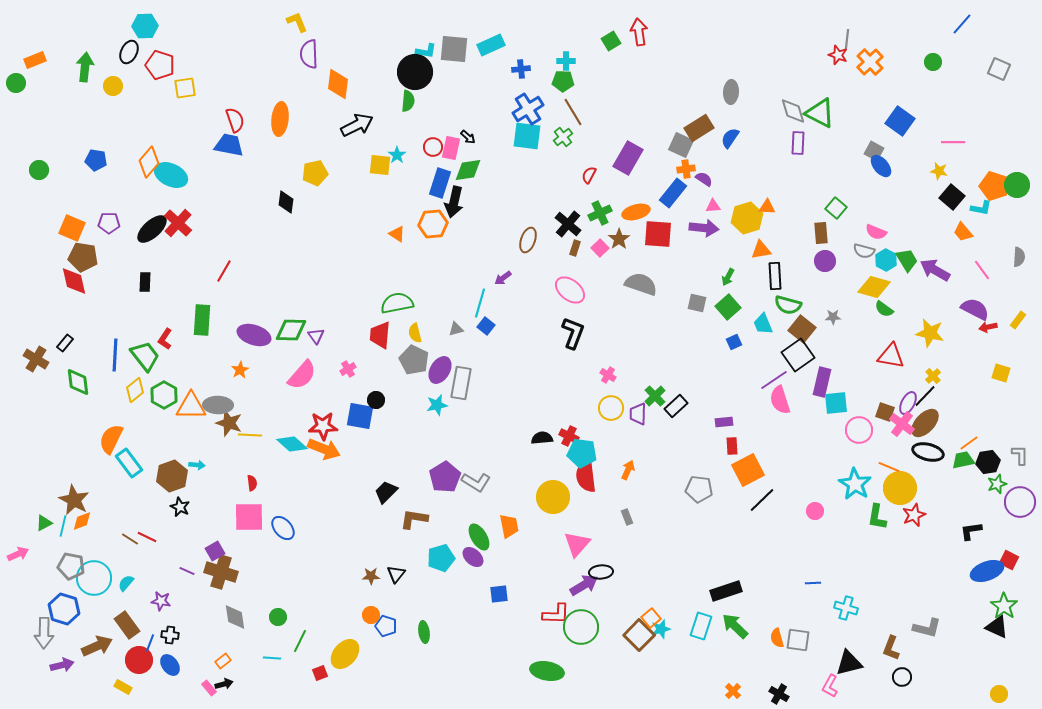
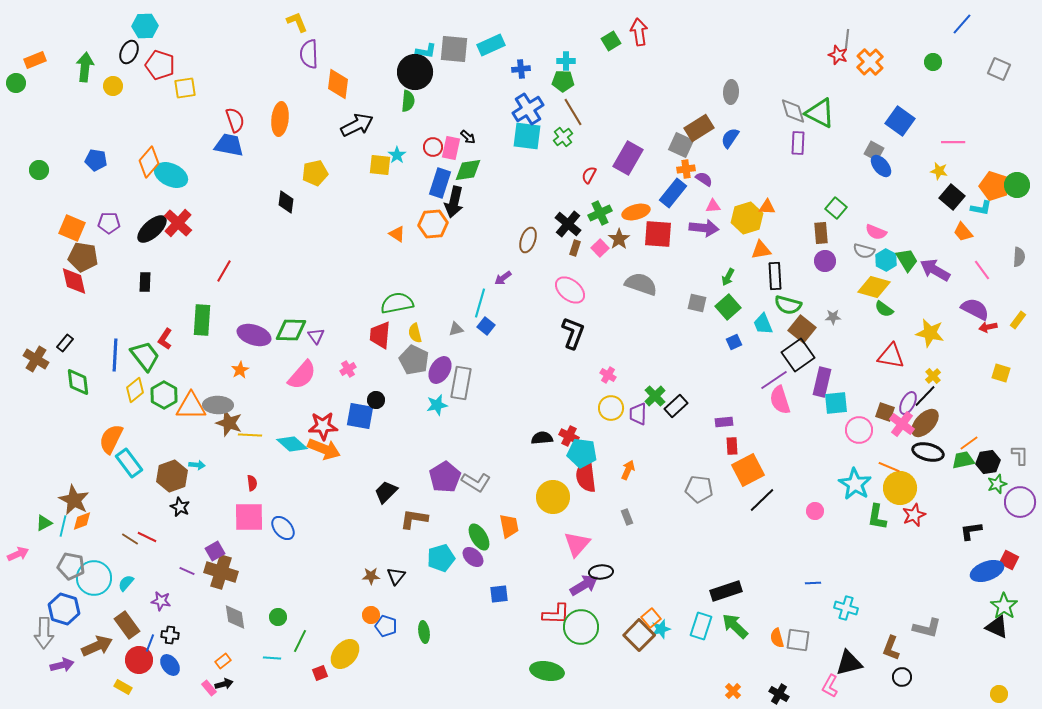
black triangle at (396, 574): moved 2 px down
